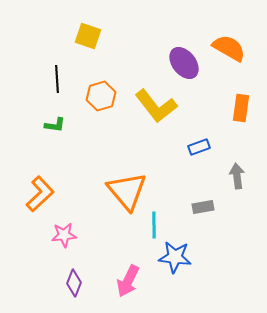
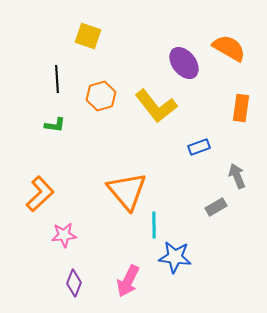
gray arrow: rotated 15 degrees counterclockwise
gray rectangle: moved 13 px right; rotated 20 degrees counterclockwise
